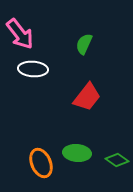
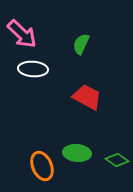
pink arrow: moved 2 px right; rotated 8 degrees counterclockwise
green semicircle: moved 3 px left
red trapezoid: rotated 100 degrees counterclockwise
orange ellipse: moved 1 px right, 3 px down
